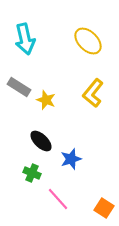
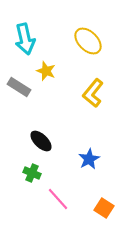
yellow star: moved 29 px up
blue star: moved 18 px right; rotated 10 degrees counterclockwise
